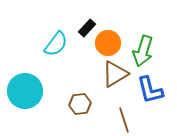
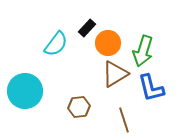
blue L-shape: moved 1 px right, 2 px up
brown hexagon: moved 1 px left, 3 px down
